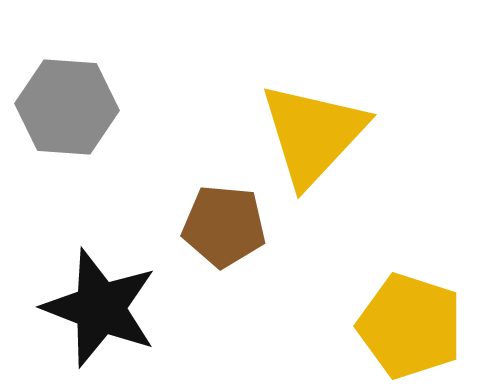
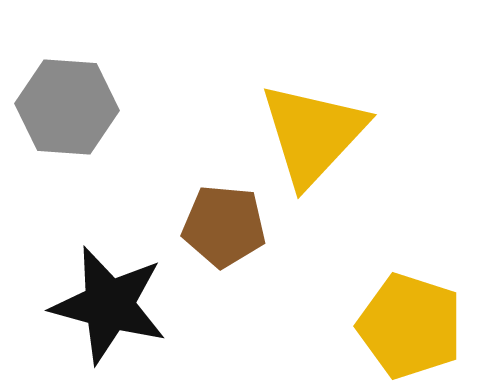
black star: moved 9 px right, 3 px up; rotated 6 degrees counterclockwise
